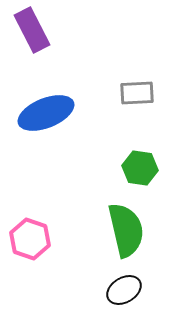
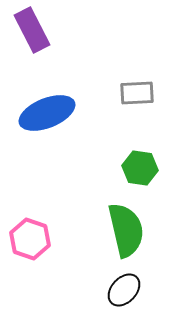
blue ellipse: moved 1 px right
black ellipse: rotated 16 degrees counterclockwise
